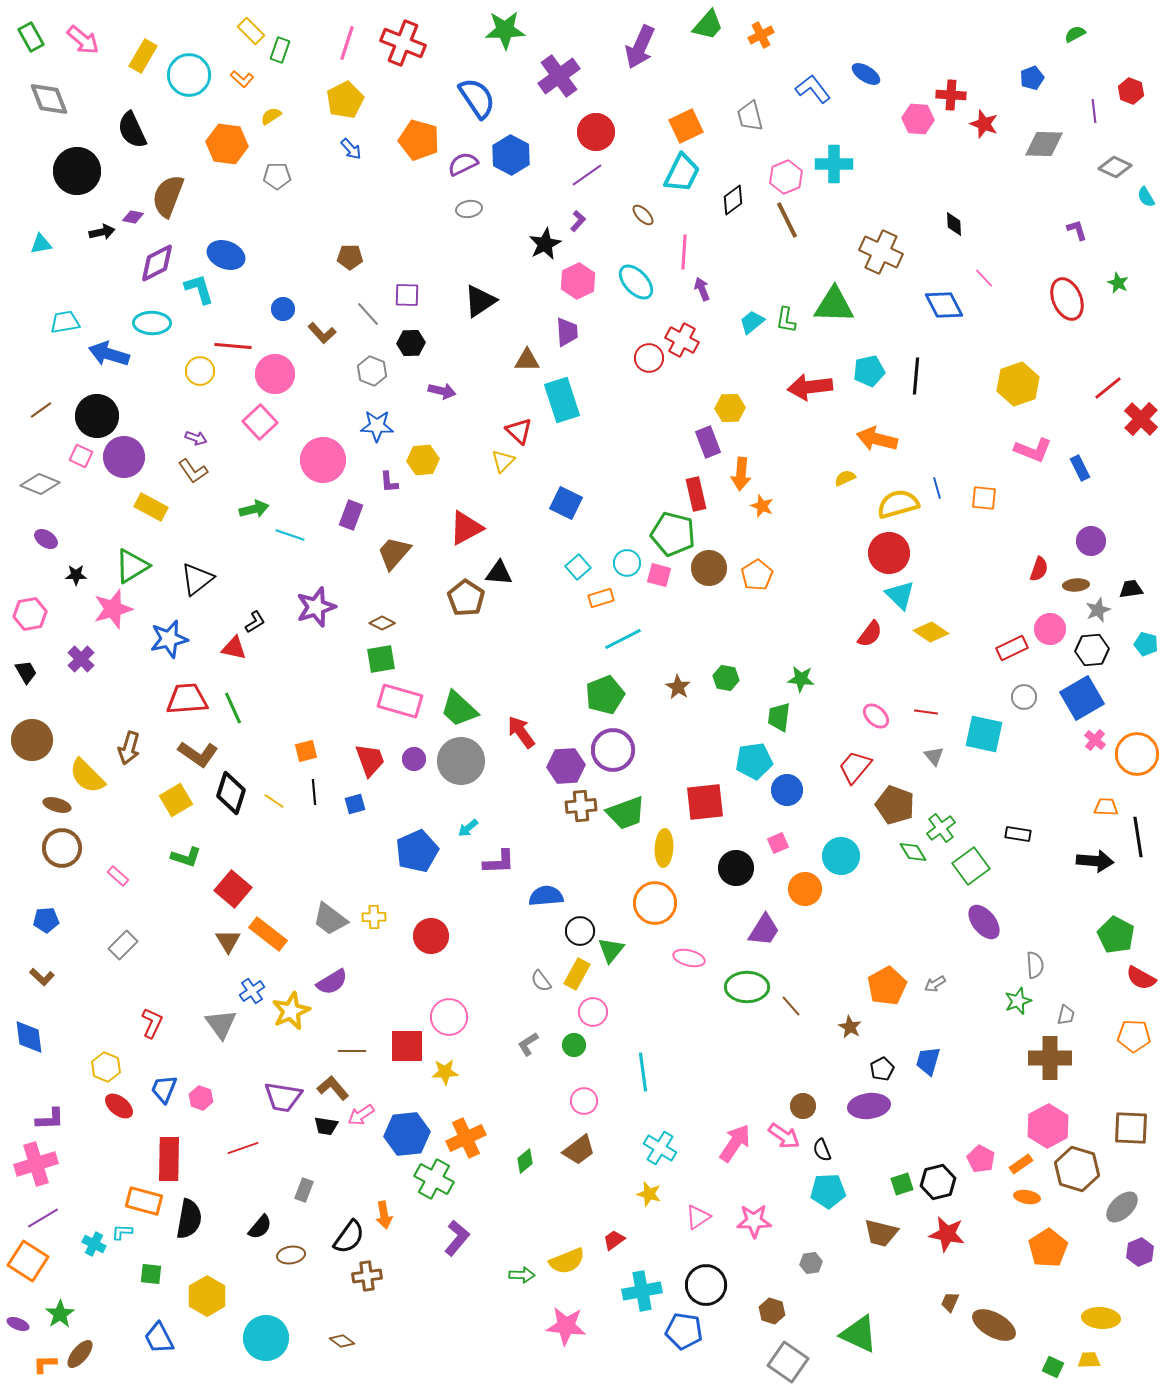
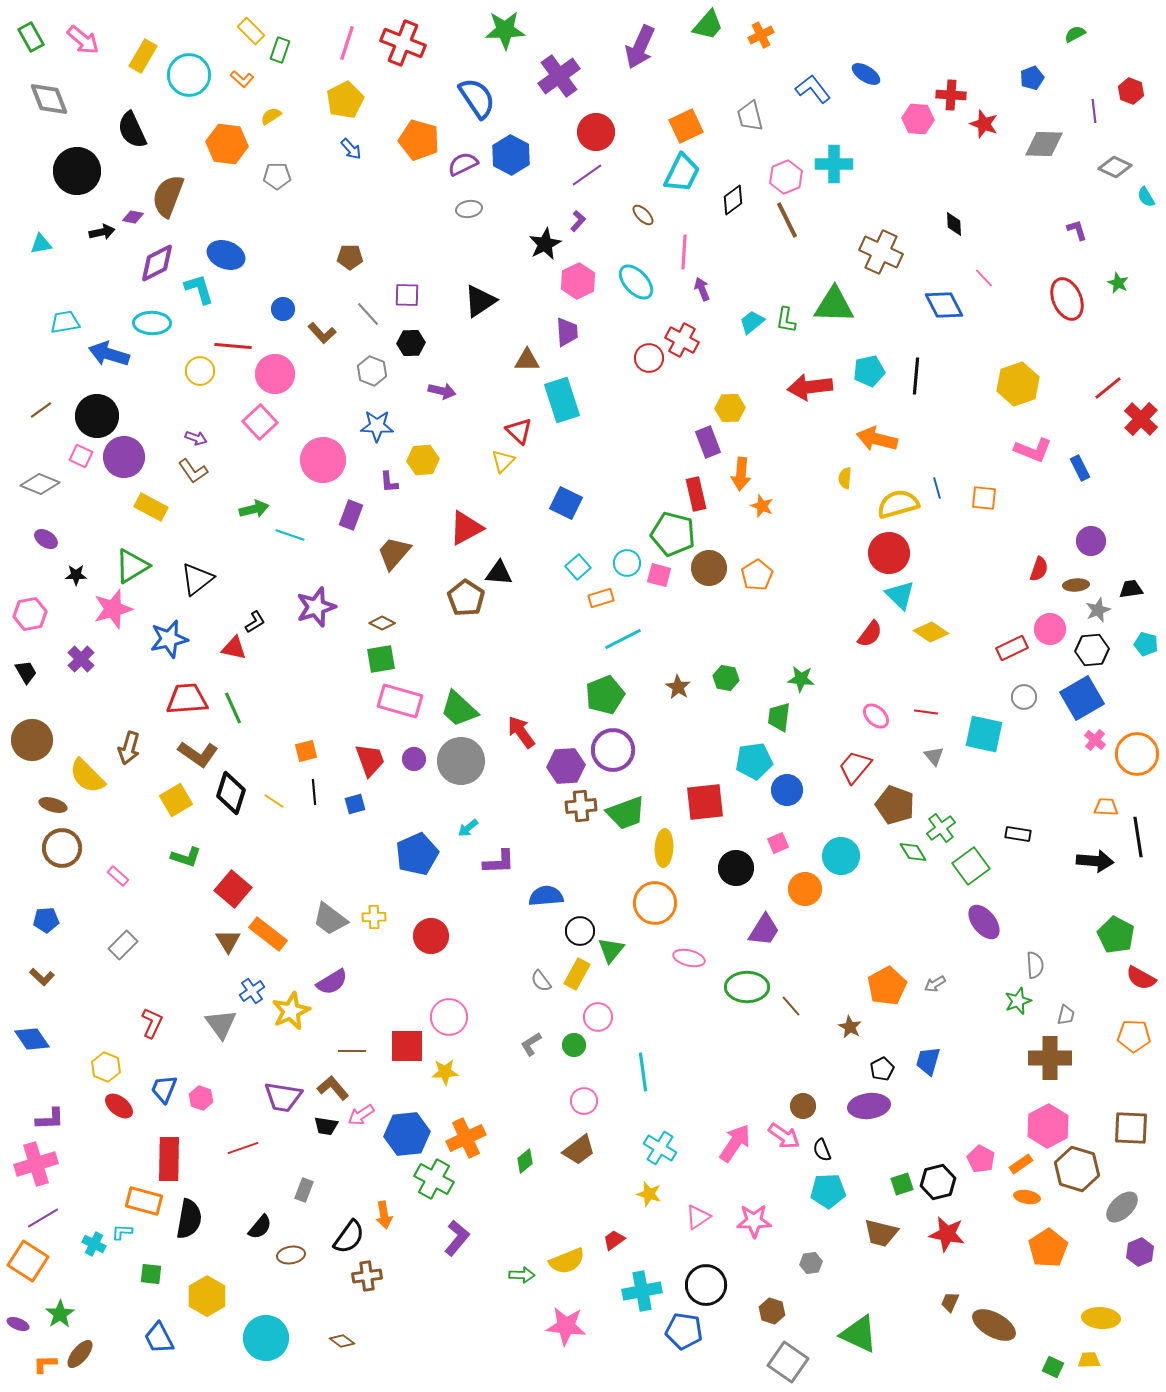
yellow semicircle at (845, 478): rotated 60 degrees counterclockwise
brown ellipse at (57, 805): moved 4 px left
blue pentagon at (417, 851): moved 3 px down
pink circle at (593, 1012): moved 5 px right, 5 px down
blue diamond at (29, 1037): moved 3 px right, 2 px down; rotated 27 degrees counterclockwise
gray L-shape at (528, 1044): moved 3 px right
